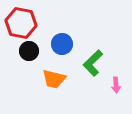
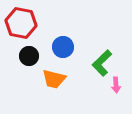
blue circle: moved 1 px right, 3 px down
black circle: moved 5 px down
green L-shape: moved 9 px right
